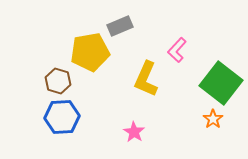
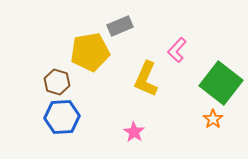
brown hexagon: moved 1 px left, 1 px down
